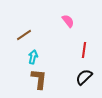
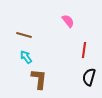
brown line: rotated 49 degrees clockwise
cyan arrow: moved 7 px left; rotated 48 degrees counterclockwise
black semicircle: moved 5 px right; rotated 30 degrees counterclockwise
